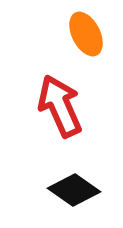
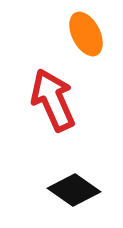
red arrow: moved 7 px left, 6 px up
